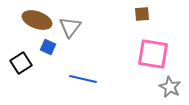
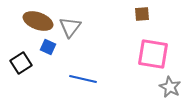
brown ellipse: moved 1 px right, 1 px down
